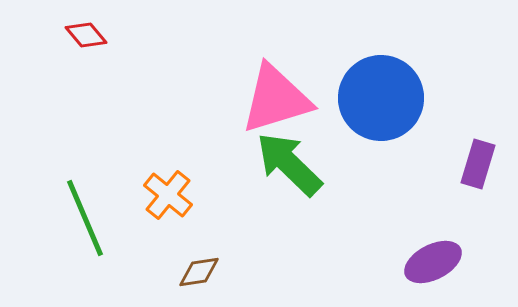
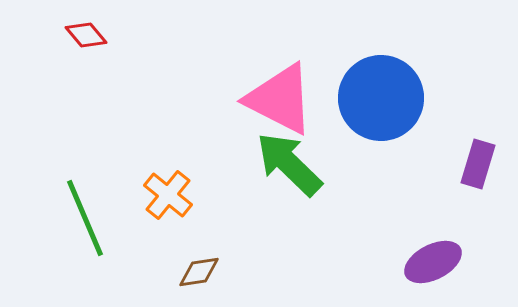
pink triangle: moved 4 px right; rotated 44 degrees clockwise
